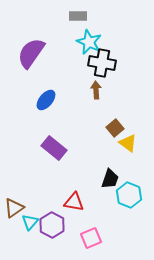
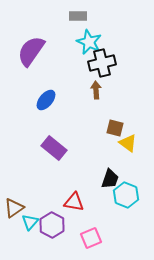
purple semicircle: moved 2 px up
black cross: rotated 24 degrees counterclockwise
brown square: rotated 36 degrees counterclockwise
cyan hexagon: moved 3 px left
